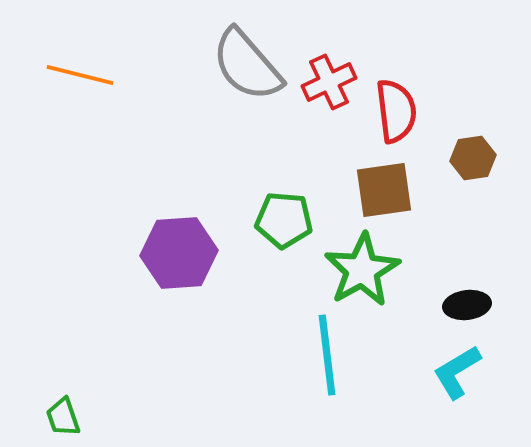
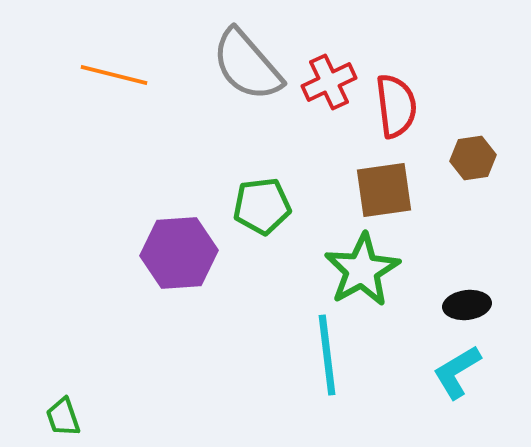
orange line: moved 34 px right
red semicircle: moved 5 px up
green pentagon: moved 22 px left, 14 px up; rotated 12 degrees counterclockwise
